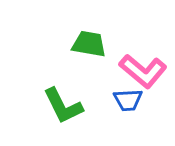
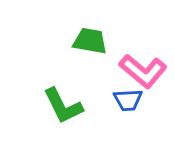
green trapezoid: moved 1 px right, 3 px up
